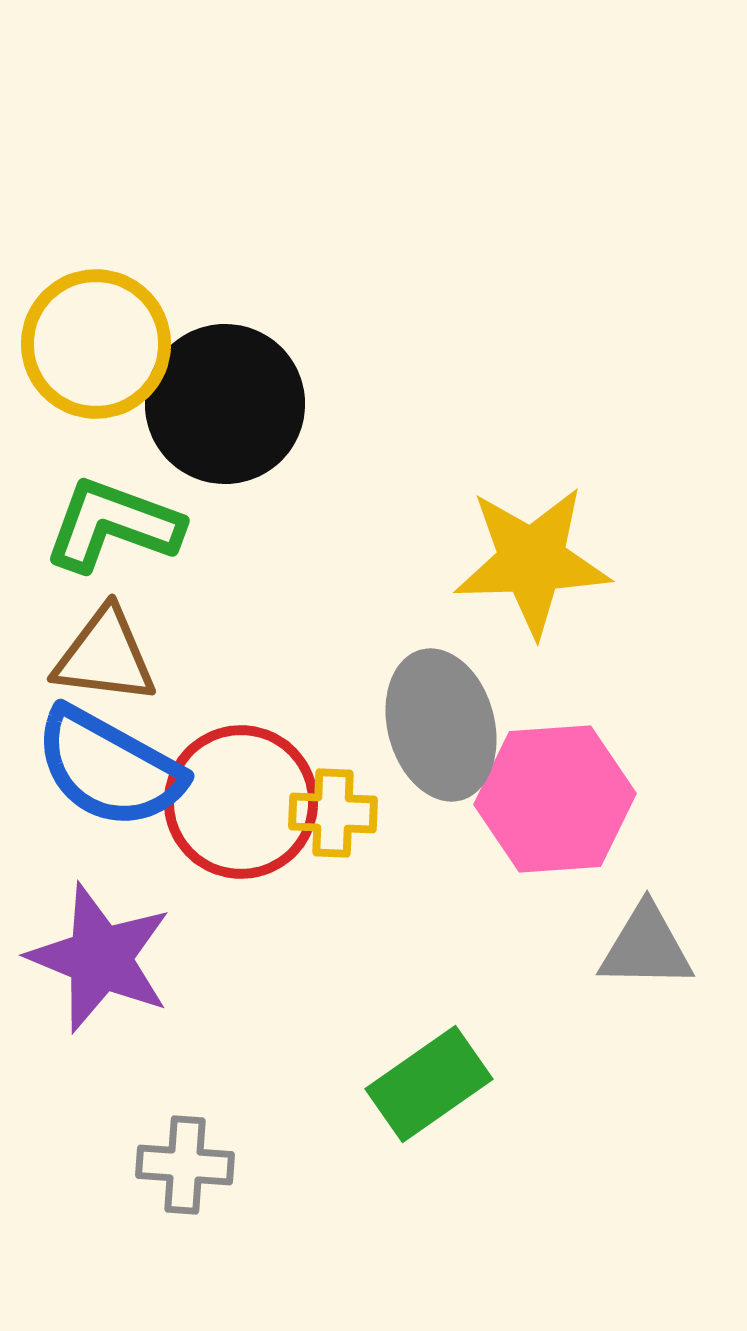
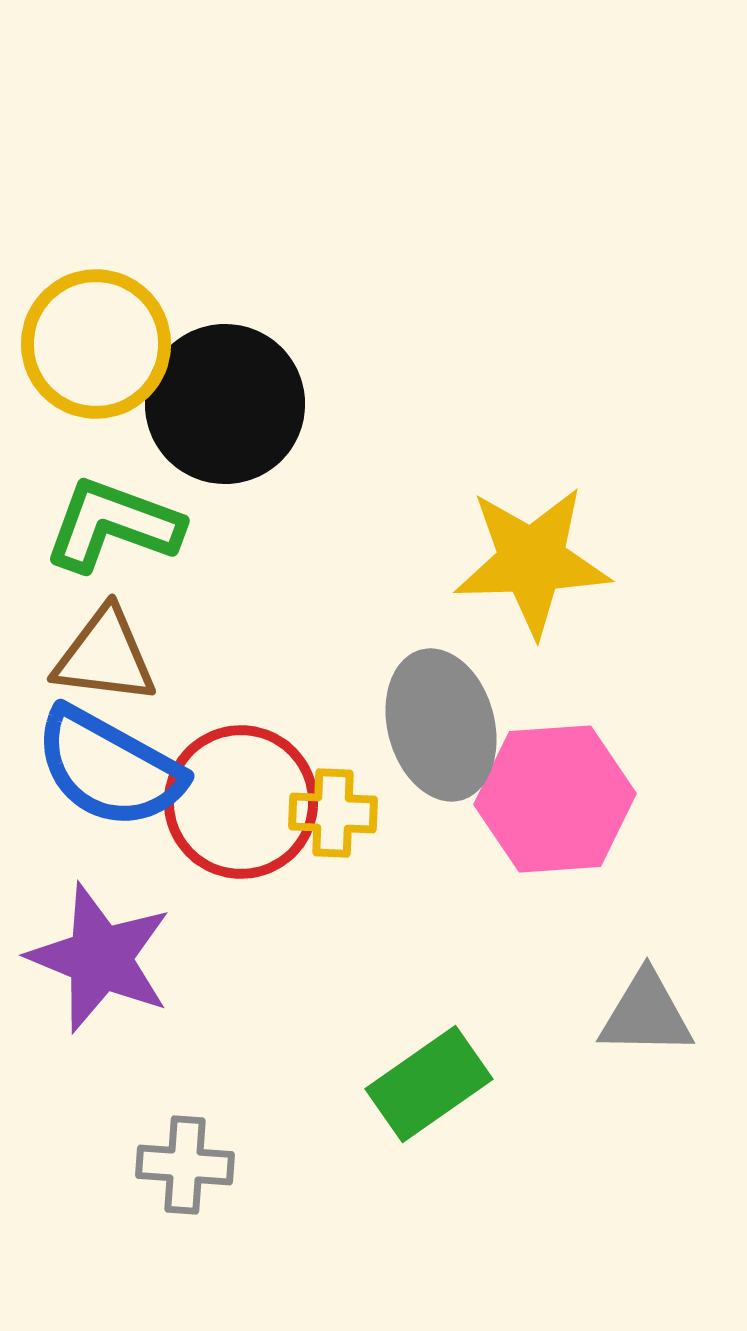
gray triangle: moved 67 px down
